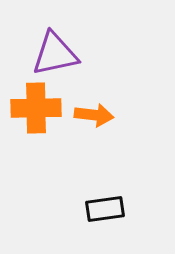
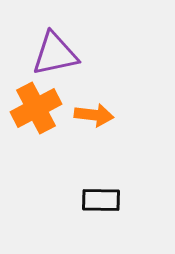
orange cross: rotated 27 degrees counterclockwise
black rectangle: moved 4 px left, 9 px up; rotated 9 degrees clockwise
